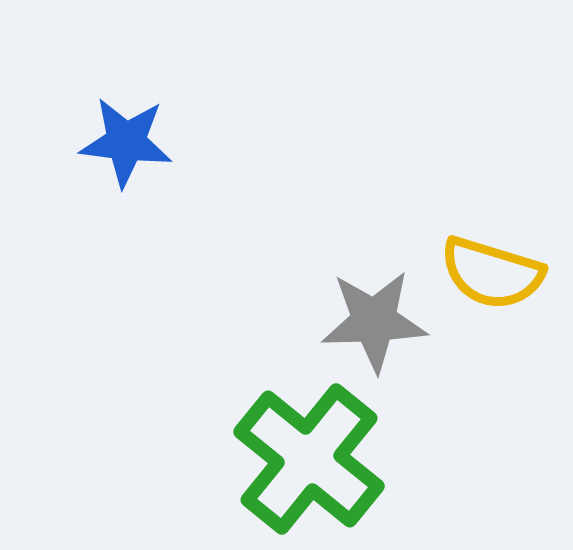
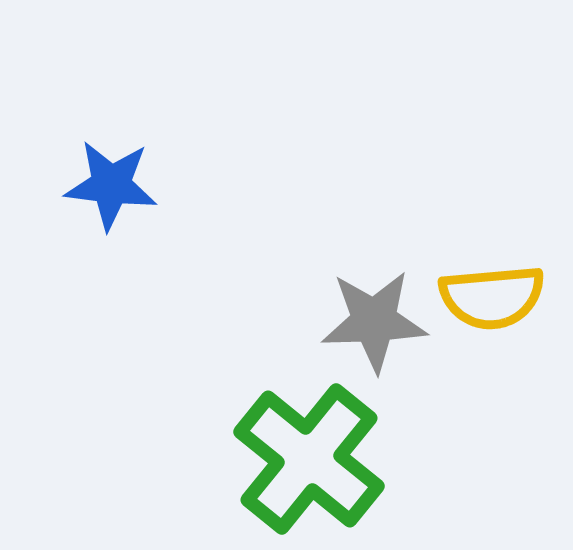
blue star: moved 15 px left, 43 px down
yellow semicircle: moved 24 px down; rotated 22 degrees counterclockwise
